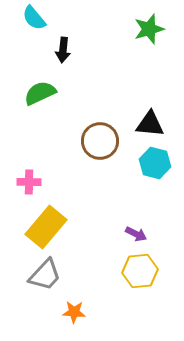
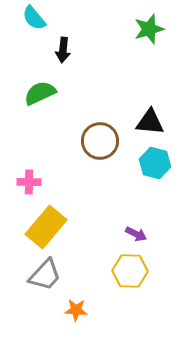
black triangle: moved 2 px up
yellow hexagon: moved 10 px left; rotated 8 degrees clockwise
orange star: moved 2 px right, 2 px up
